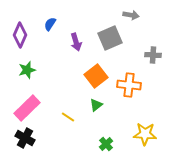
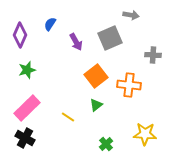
purple arrow: rotated 12 degrees counterclockwise
